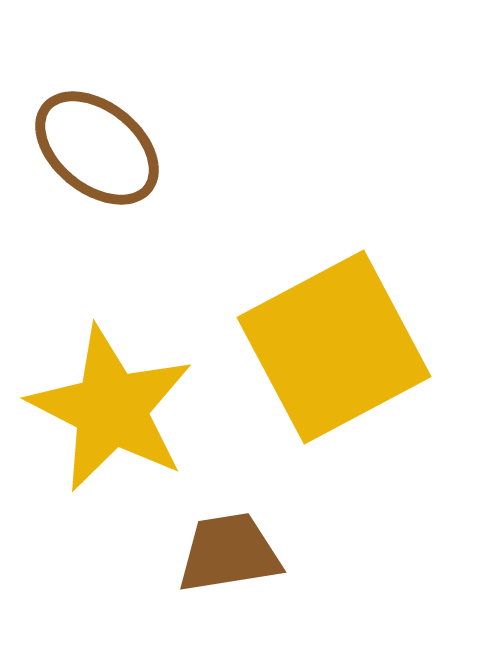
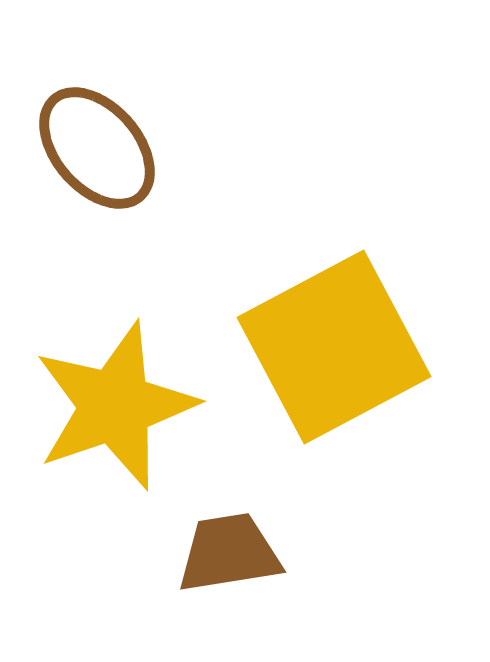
brown ellipse: rotated 10 degrees clockwise
yellow star: moved 4 px right, 3 px up; rotated 26 degrees clockwise
